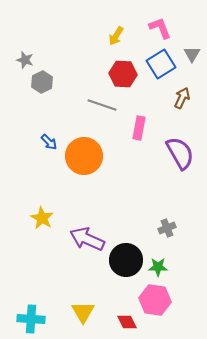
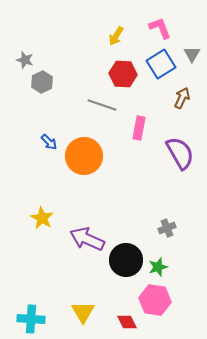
green star: rotated 18 degrees counterclockwise
